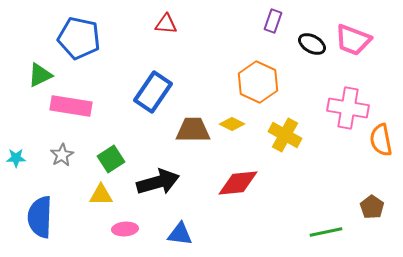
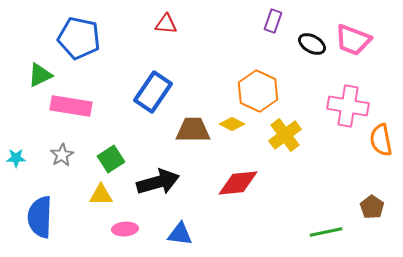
orange hexagon: moved 9 px down
pink cross: moved 2 px up
yellow cross: rotated 24 degrees clockwise
